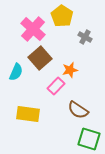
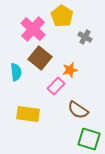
brown square: rotated 10 degrees counterclockwise
cyan semicircle: rotated 30 degrees counterclockwise
